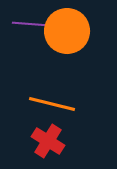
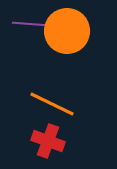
orange line: rotated 12 degrees clockwise
red cross: rotated 12 degrees counterclockwise
